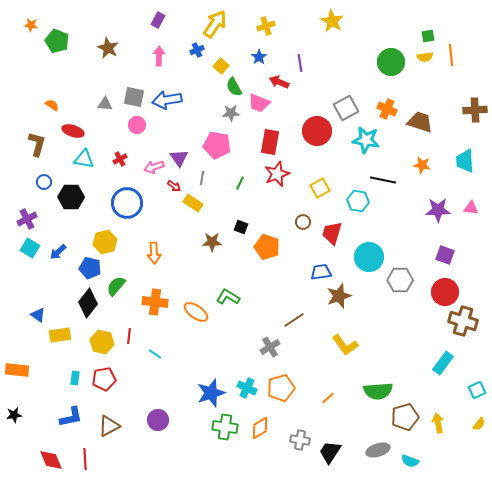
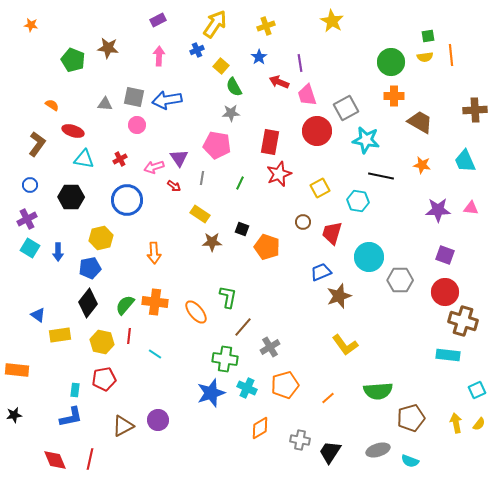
purple rectangle at (158, 20): rotated 35 degrees clockwise
green pentagon at (57, 41): moved 16 px right, 19 px down
brown star at (108, 48): rotated 20 degrees counterclockwise
pink trapezoid at (259, 103): moved 48 px right, 8 px up; rotated 50 degrees clockwise
orange cross at (387, 109): moved 7 px right, 13 px up; rotated 24 degrees counterclockwise
brown trapezoid at (420, 122): rotated 12 degrees clockwise
brown L-shape at (37, 144): rotated 20 degrees clockwise
cyan trapezoid at (465, 161): rotated 20 degrees counterclockwise
red star at (277, 174): moved 2 px right
black line at (383, 180): moved 2 px left, 4 px up
blue circle at (44, 182): moved 14 px left, 3 px down
blue circle at (127, 203): moved 3 px up
yellow rectangle at (193, 203): moved 7 px right, 11 px down
black square at (241, 227): moved 1 px right, 2 px down
yellow hexagon at (105, 242): moved 4 px left, 4 px up
blue arrow at (58, 252): rotated 48 degrees counterclockwise
blue pentagon at (90, 268): rotated 25 degrees counterclockwise
blue trapezoid at (321, 272): rotated 15 degrees counterclockwise
green semicircle at (116, 286): moved 9 px right, 19 px down
green L-shape at (228, 297): rotated 70 degrees clockwise
orange ellipse at (196, 312): rotated 15 degrees clockwise
brown line at (294, 320): moved 51 px left, 7 px down; rotated 15 degrees counterclockwise
cyan rectangle at (443, 363): moved 5 px right, 8 px up; rotated 60 degrees clockwise
cyan rectangle at (75, 378): moved 12 px down
orange pentagon at (281, 388): moved 4 px right, 3 px up
brown pentagon at (405, 417): moved 6 px right, 1 px down
yellow arrow at (438, 423): moved 18 px right
brown triangle at (109, 426): moved 14 px right
green cross at (225, 427): moved 68 px up
red line at (85, 459): moved 5 px right; rotated 15 degrees clockwise
red diamond at (51, 460): moved 4 px right
